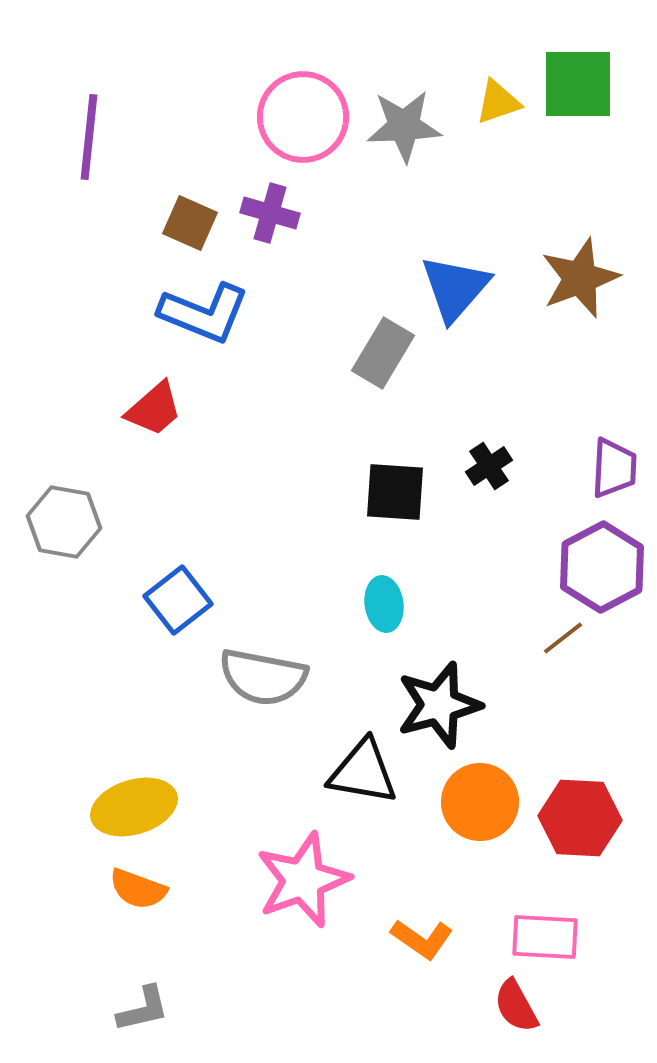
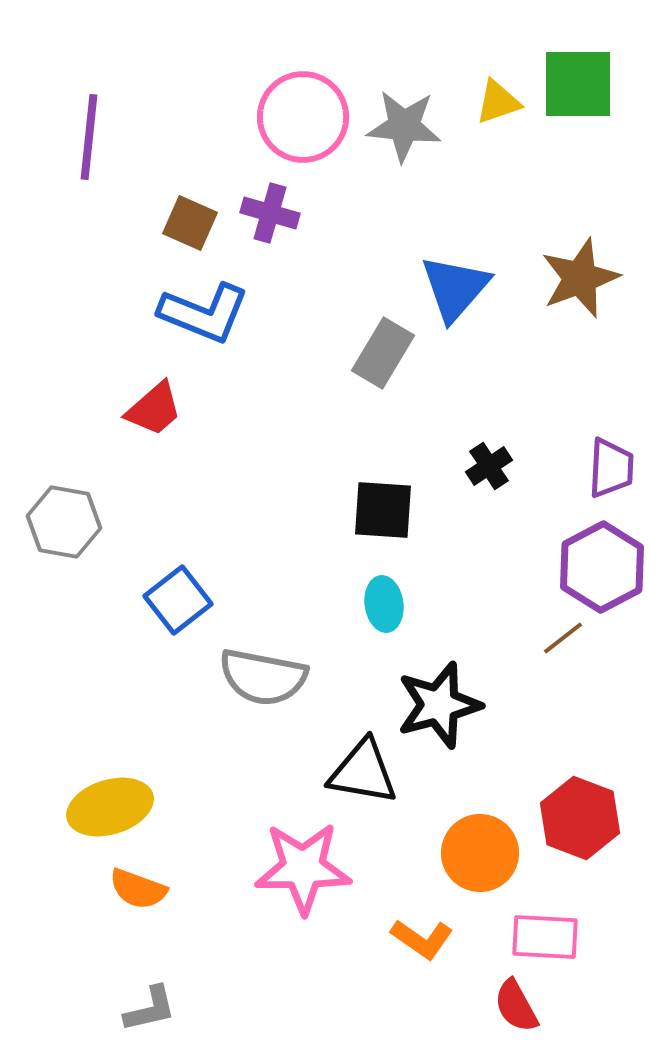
gray star: rotated 8 degrees clockwise
purple trapezoid: moved 3 px left
black square: moved 12 px left, 18 px down
orange circle: moved 51 px down
yellow ellipse: moved 24 px left
red hexagon: rotated 18 degrees clockwise
pink star: moved 12 px up; rotated 20 degrees clockwise
gray L-shape: moved 7 px right
